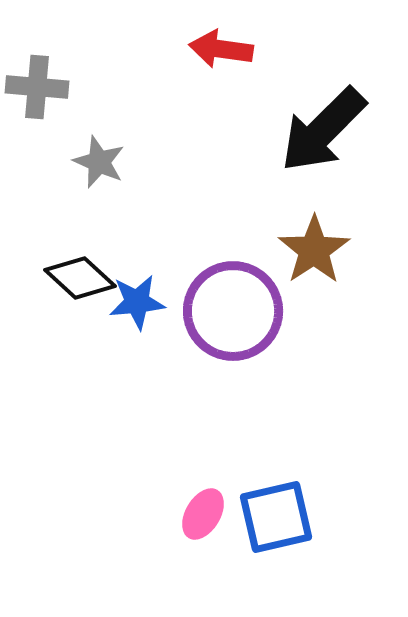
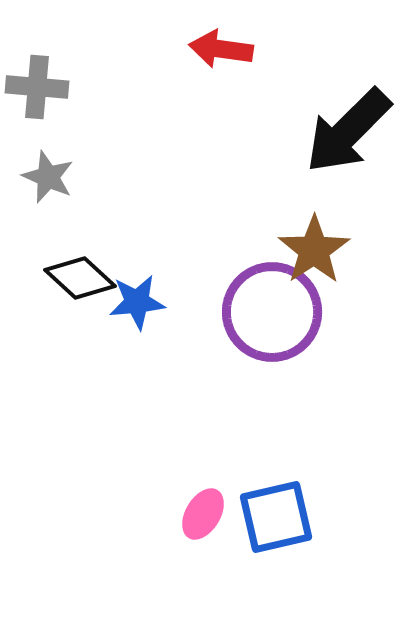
black arrow: moved 25 px right, 1 px down
gray star: moved 51 px left, 15 px down
purple circle: moved 39 px right, 1 px down
